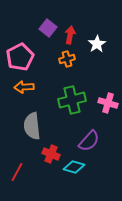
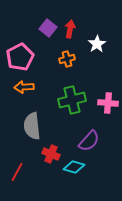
red arrow: moved 6 px up
pink cross: rotated 12 degrees counterclockwise
